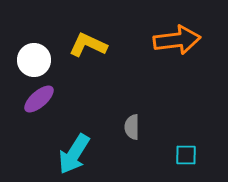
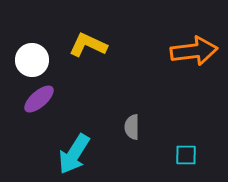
orange arrow: moved 17 px right, 11 px down
white circle: moved 2 px left
